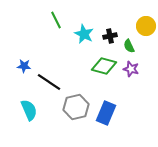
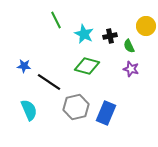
green diamond: moved 17 px left
